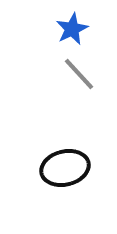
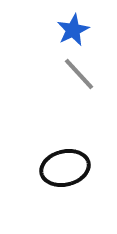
blue star: moved 1 px right, 1 px down
